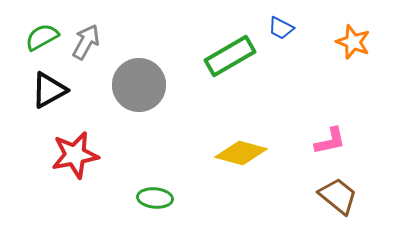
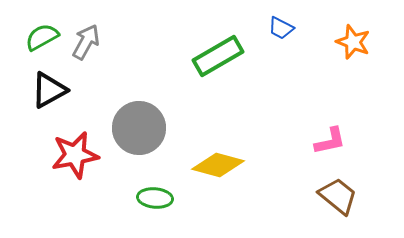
green rectangle: moved 12 px left
gray circle: moved 43 px down
yellow diamond: moved 23 px left, 12 px down
